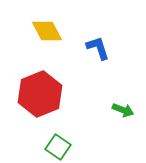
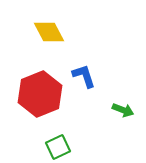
yellow diamond: moved 2 px right, 1 px down
blue L-shape: moved 14 px left, 28 px down
green square: rotated 30 degrees clockwise
